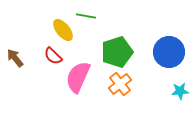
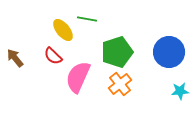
green line: moved 1 px right, 3 px down
